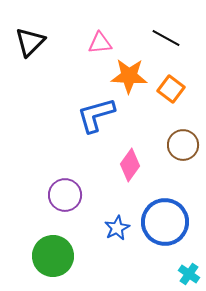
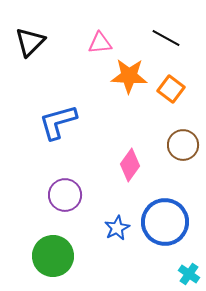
blue L-shape: moved 38 px left, 7 px down
